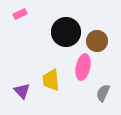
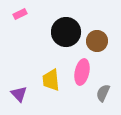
pink ellipse: moved 1 px left, 5 px down
purple triangle: moved 3 px left, 3 px down
